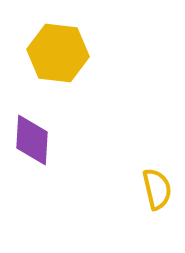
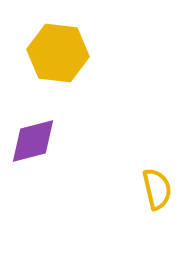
purple diamond: moved 1 px right, 1 px down; rotated 72 degrees clockwise
